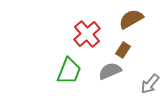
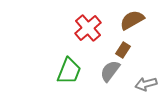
brown semicircle: moved 1 px right, 1 px down
red cross: moved 1 px right, 6 px up
gray semicircle: rotated 30 degrees counterclockwise
gray arrow: moved 4 px left; rotated 35 degrees clockwise
